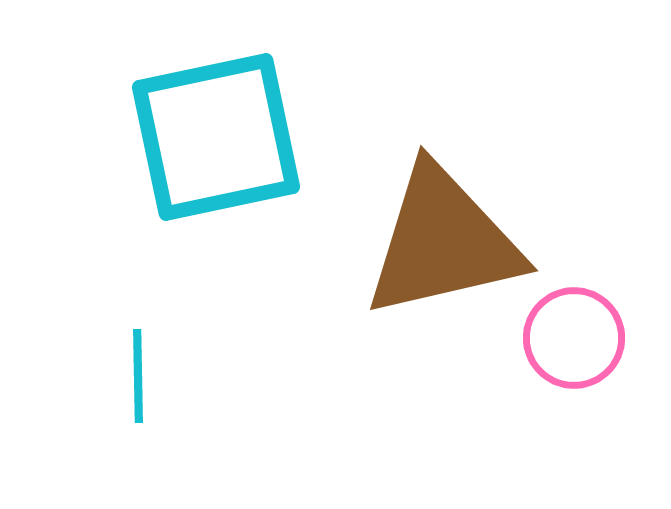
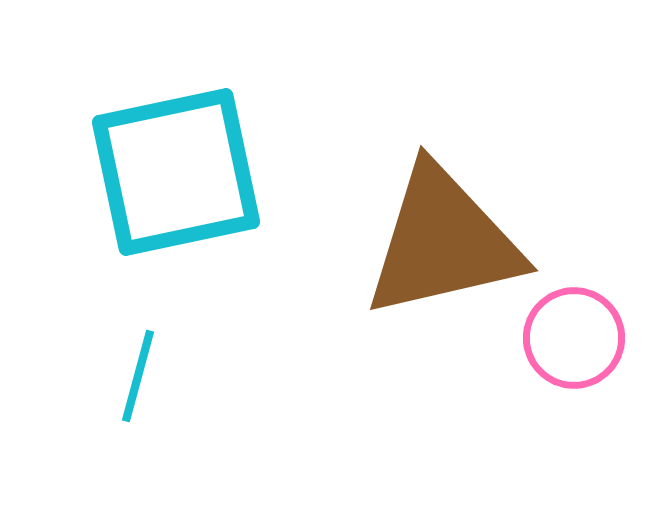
cyan square: moved 40 px left, 35 px down
cyan line: rotated 16 degrees clockwise
